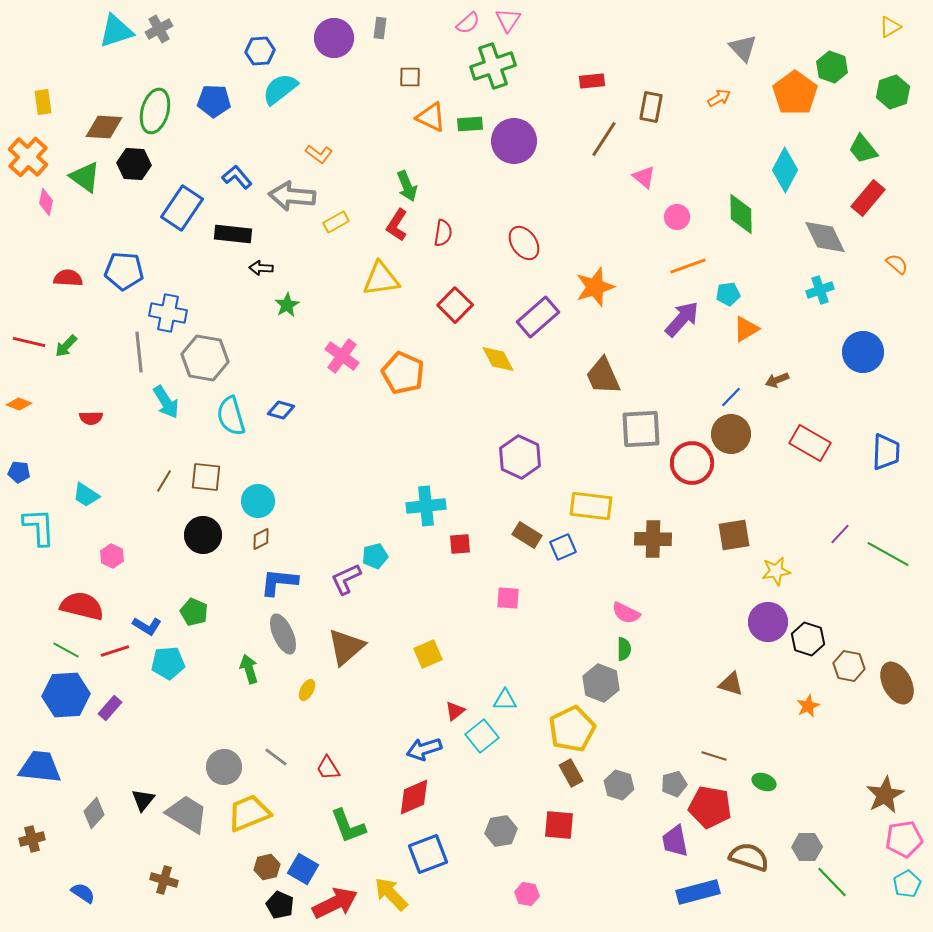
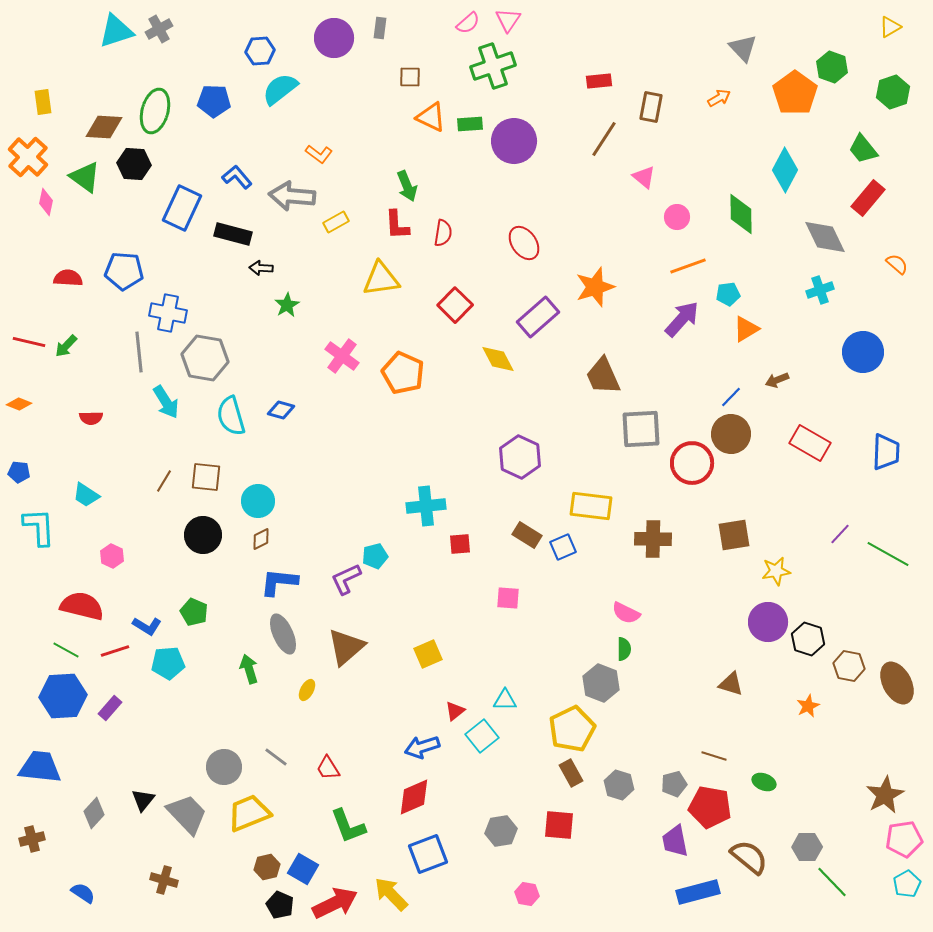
red rectangle at (592, 81): moved 7 px right
blue rectangle at (182, 208): rotated 9 degrees counterclockwise
red L-shape at (397, 225): rotated 36 degrees counterclockwise
black rectangle at (233, 234): rotated 9 degrees clockwise
blue hexagon at (66, 695): moved 3 px left, 1 px down
blue arrow at (424, 749): moved 2 px left, 2 px up
gray trapezoid at (187, 814): rotated 15 degrees clockwise
brown semicircle at (749, 857): rotated 21 degrees clockwise
